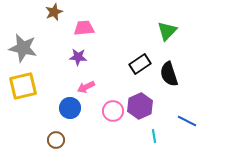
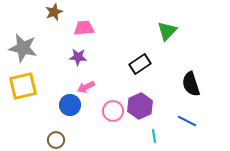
black semicircle: moved 22 px right, 10 px down
blue circle: moved 3 px up
